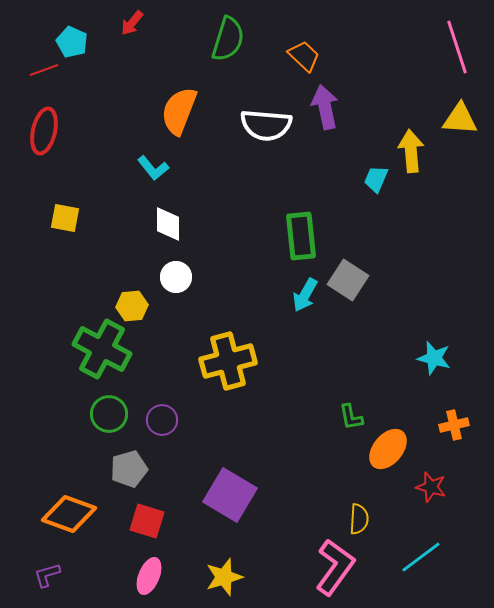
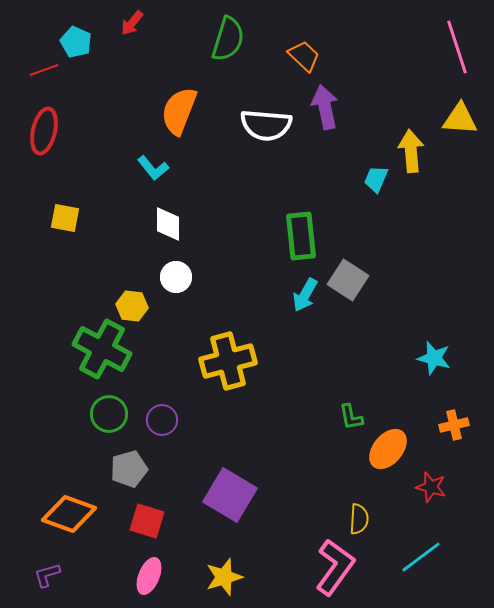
cyan pentagon: moved 4 px right
yellow hexagon: rotated 12 degrees clockwise
